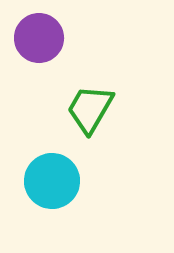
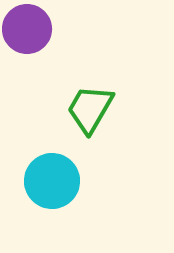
purple circle: moved 12 px left, 9 px up
